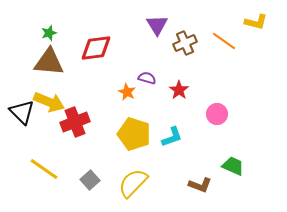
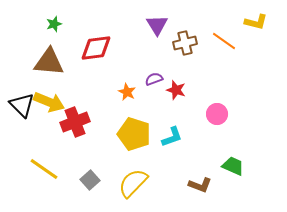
green star: moved 5 px right, 9 px up
brown cross: rotated 10 degrees clockwise
purple semicircle: moved 7 px right, 1 px down; rotated 36 degrees counterclockwise
red star: moved 3 px left; rotated 18 degrees counterclockwise
black triangle: moved 7 px up
